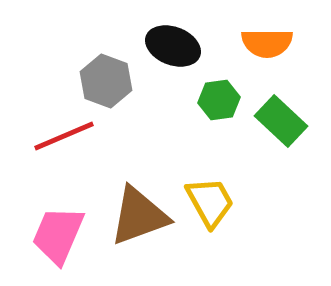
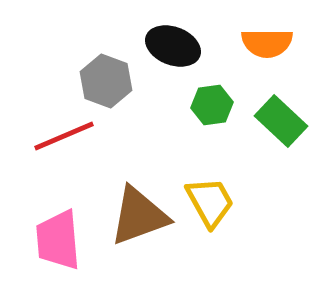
green hexagon: moved 7 px left, 5 px down
pink trapezoid: moved 5 px down; rotated 28 degrees counterclockwise
